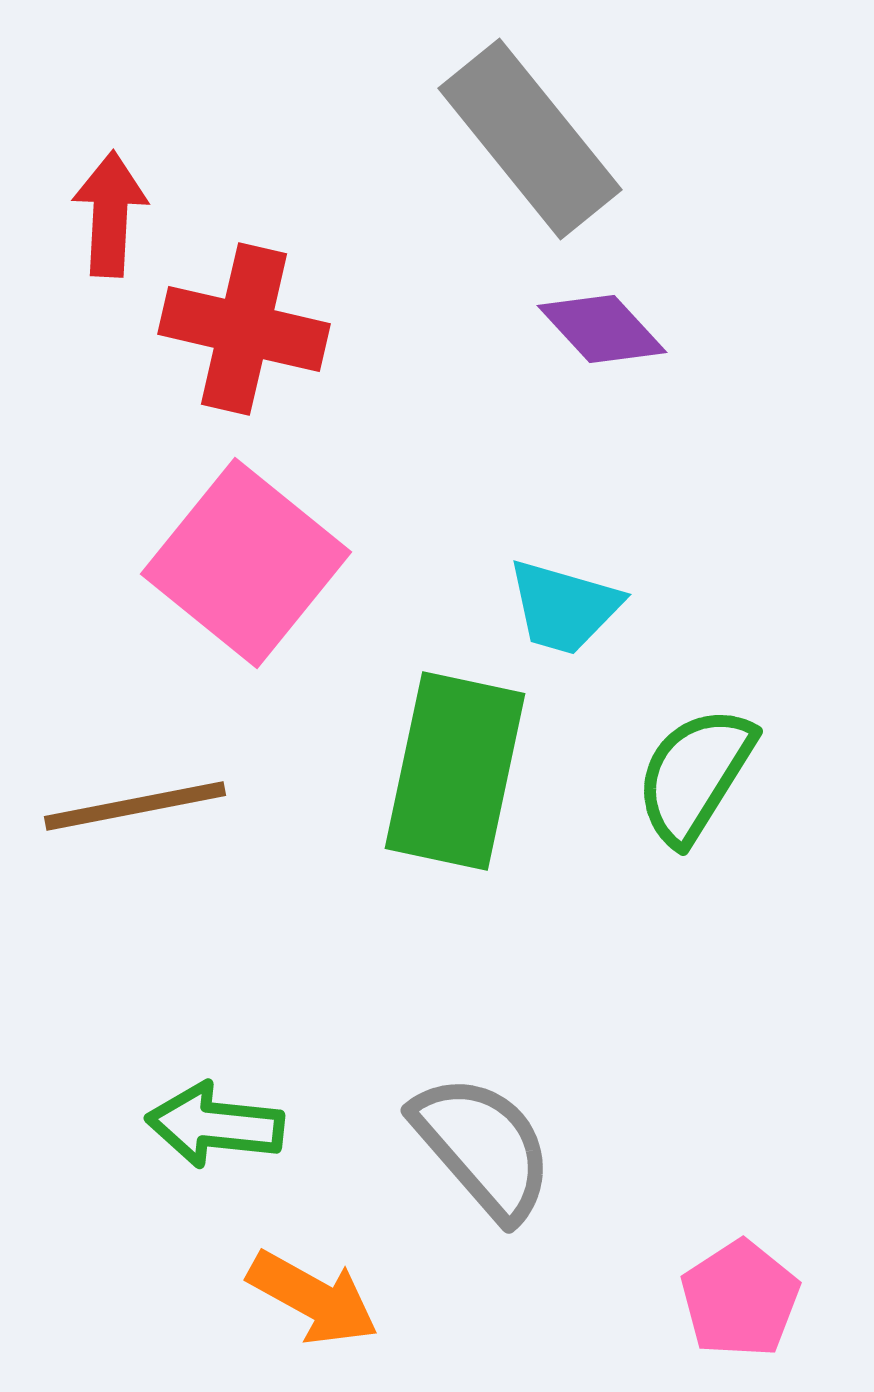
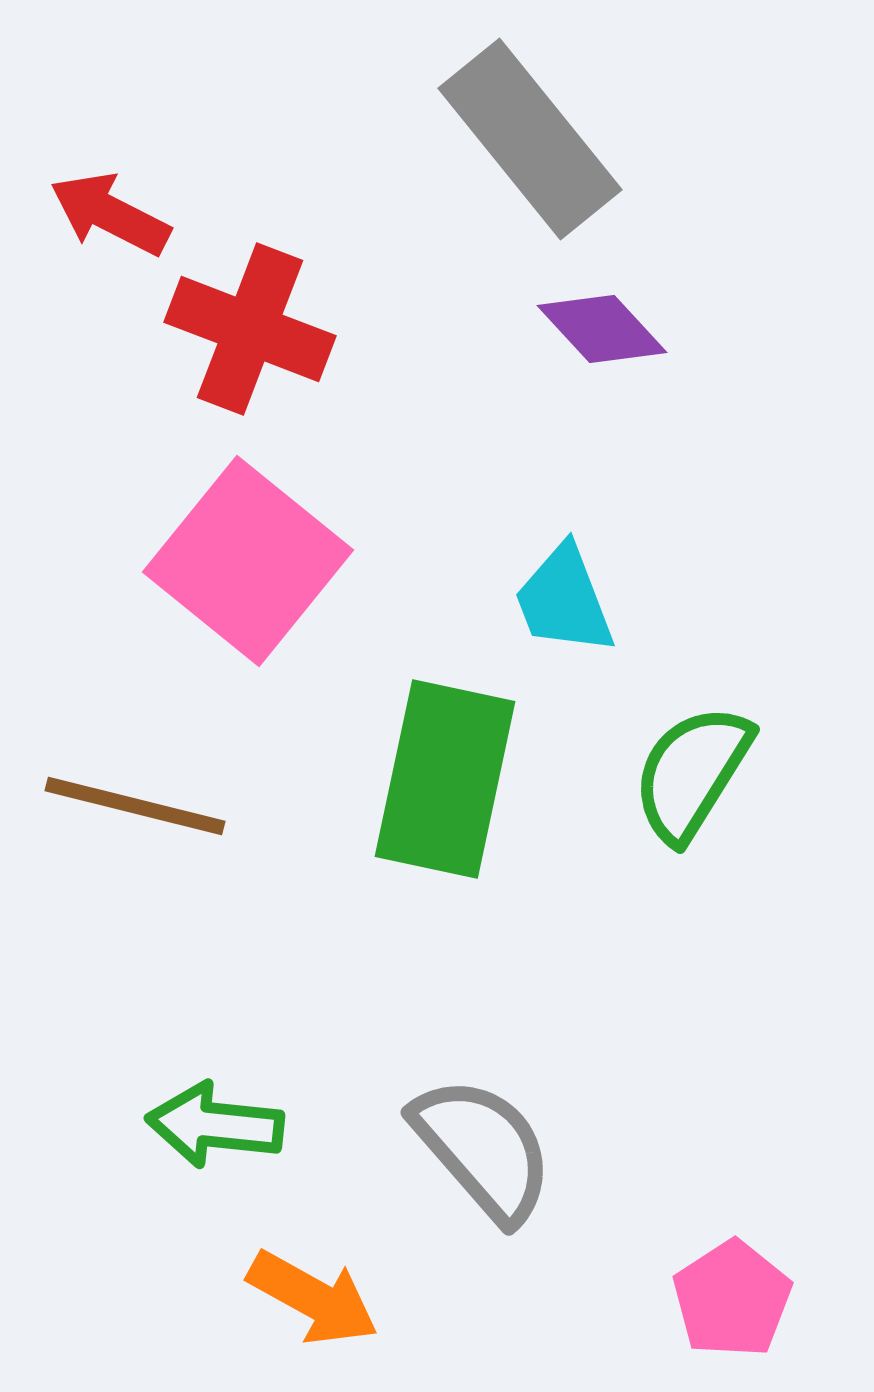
red arrow: rotated 66 degrees counterclockwise
red cross: moved 6 px right; rotated 8 degrees clockwise
pink square: moved 2 px right, 2 px up
cyan trapezoid: moved 7 px up; rotated 53 degrees clockwise
green rectangle: moved 10 px left, 8 px down
green semicircle: moved 3 px left, 2 px up
brown line: rotated 25 degrees clockwise
gray semicircle: moved 2 px down
pink pentagon: moved 8 px left
